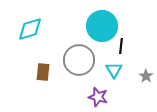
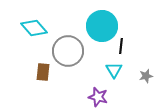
cyan diamond: moved 4 px right, 1 px up; rotated 64 degrees clockwise
gray circle: moved 11 px left, 9 px up
gray star: rotated 24 degrees clockwise
